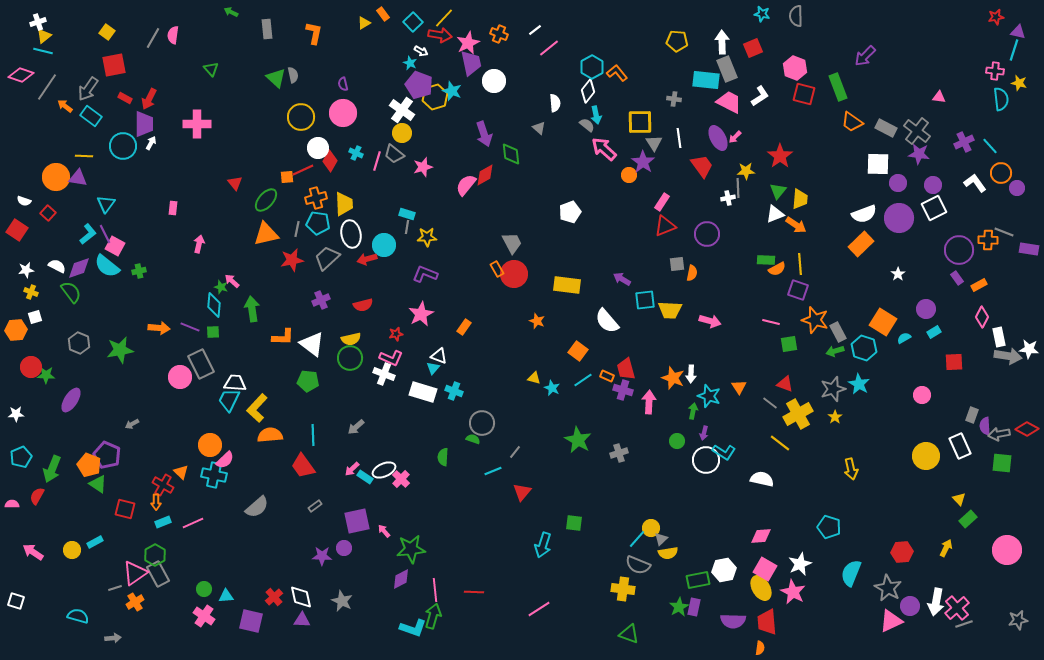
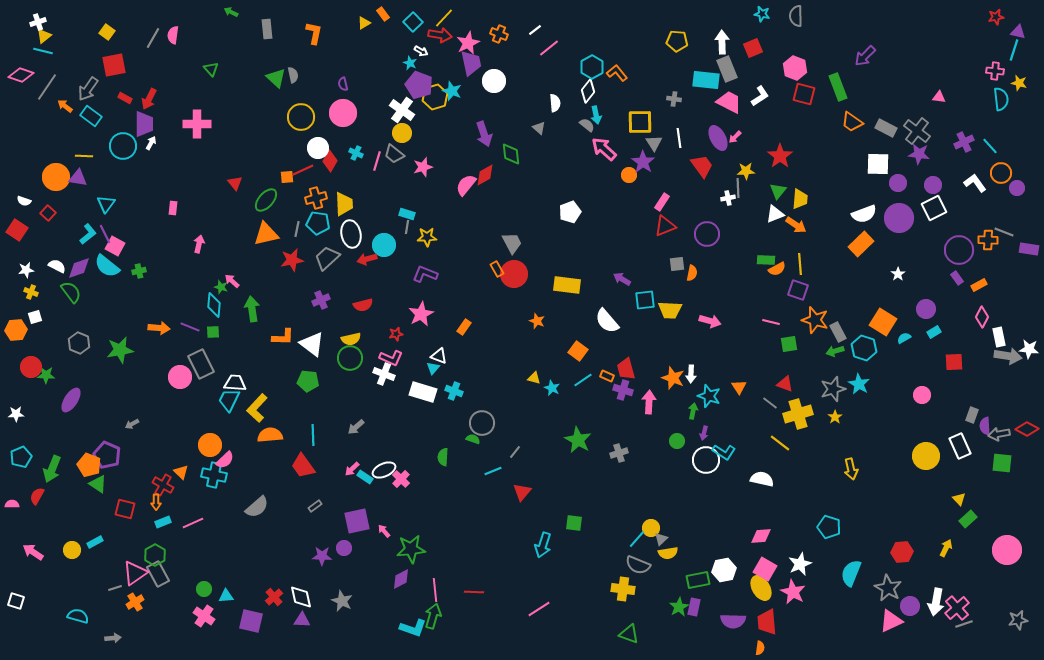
yellow cross at (798, 414): rotated 12 degrees clockwise
